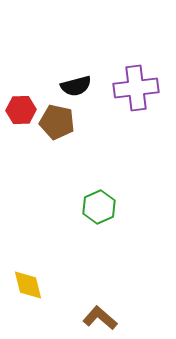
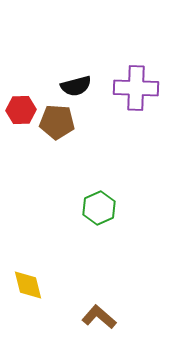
purple cross: rotated 9 degrees clockwise
brown pentagon: rotated 8 degrees counterclockwise
green hexagon: moved 1 px down
brown L-shape: moved 1 px left, 1 px up
